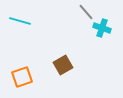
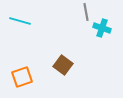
gray line: rotated 30 degrees clockwise
brown square: rotated 24 degrees counterclockwise
